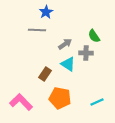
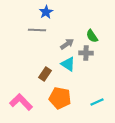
green semicircle: moved 2 px left
gray arrow: moved 2 px right
